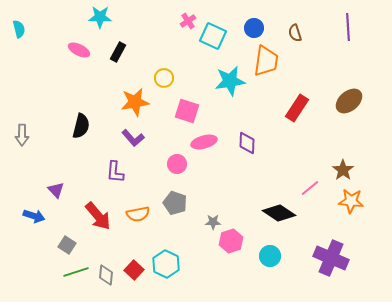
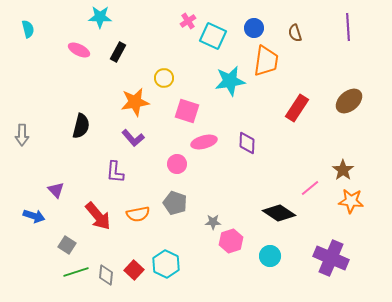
cyan semicircle at (19, 29): moved 9 px right
